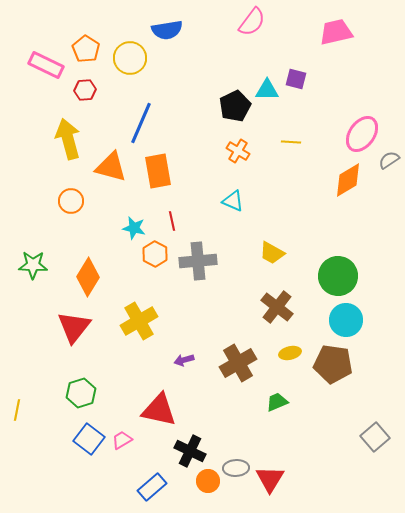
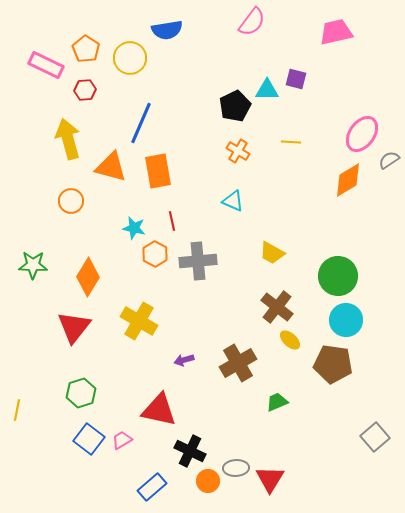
yellow cross at (139, 321): rotated 30 degrees counterclockwise
yellow ellipse at (290, 353): moved 13 px up; rotated 55 degrees clockwise
